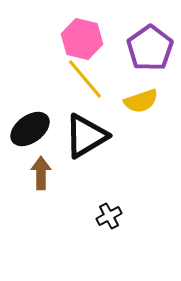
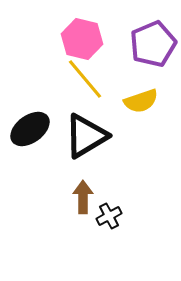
purple pentagon: moved 3 px right, 4 px up; rotated 12 degrees clockwise
brown arrow: moved 42 px right, 24 px down
